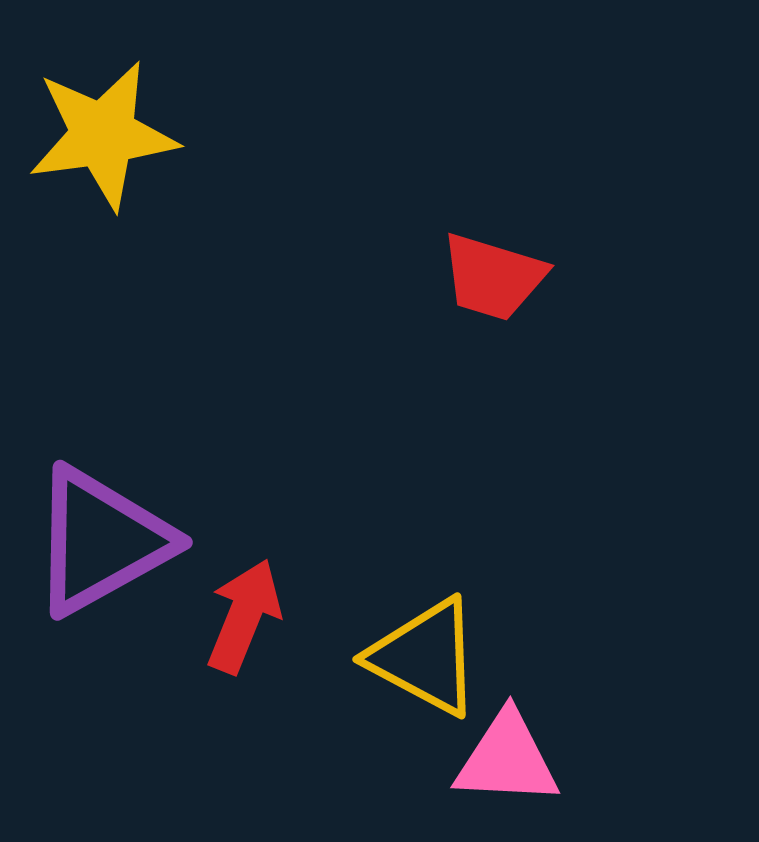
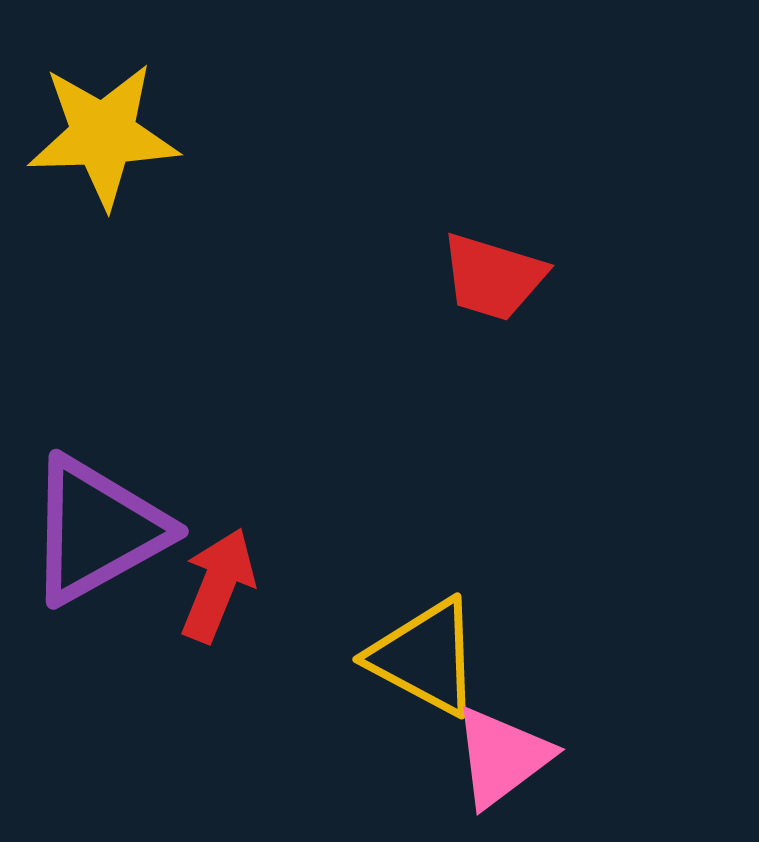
yellow star: rotated 6 degrees clockwise
purple triangle: moved 4 px left, 11 px up
red arrow: moved 26 px left, 31 px up
pink triangle: moved 5 px left, 2 px up; rotated 40 degrees counterclockwise
